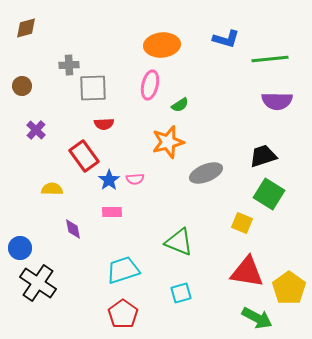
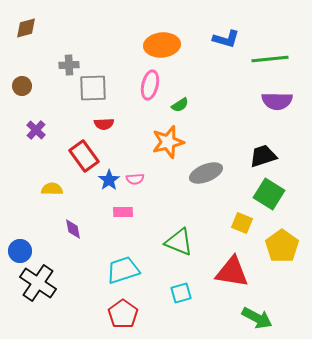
pink rectangle: moved 11 px right
blue circle: moved 3 px down
red triangle: moved 15 px left
yellow pentagon: moved 7 px left, 42 px up
